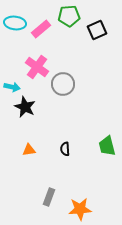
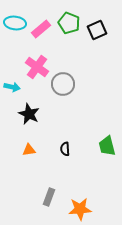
green pentagon: moved 7 px down; rotated 25 degrees clockwise
black star: moved 4 px right, 7 px down
